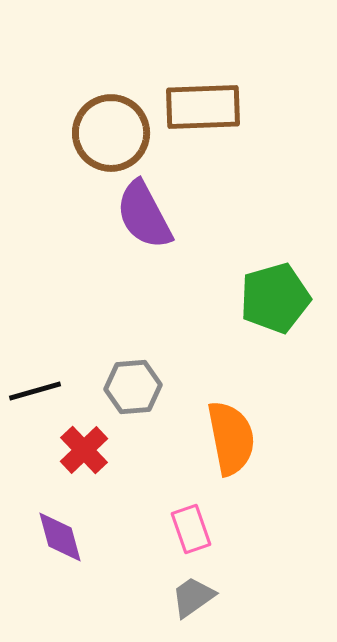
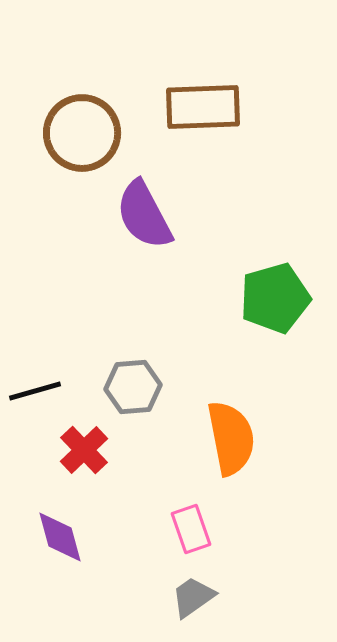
brown circle: moved 29 px left
